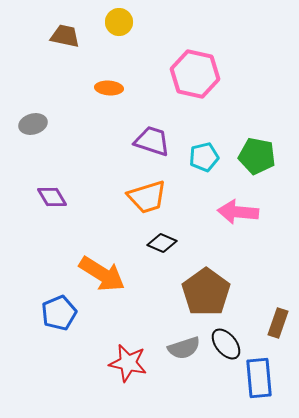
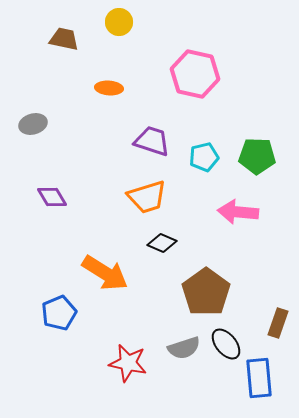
brown trapezoid: moved 1 px left, 3 px down
green pentagon: rotated 9 degrees counterclockwise
orange arrow: moved 3 px right, 1 px up
